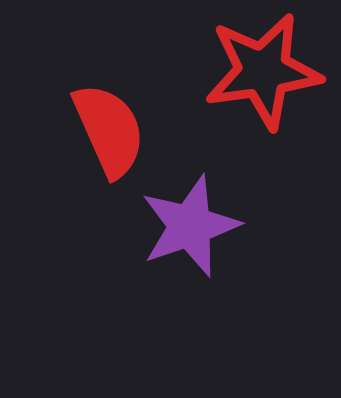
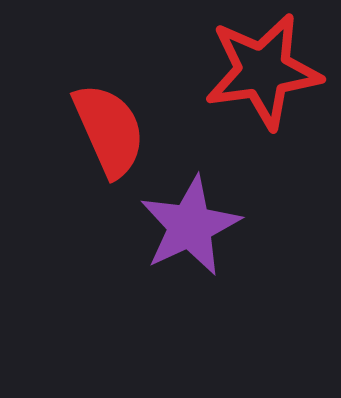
purple star: rotated 6 degrees counterclockwise
